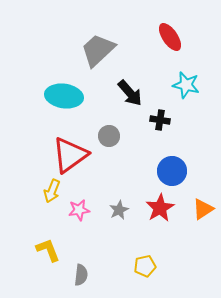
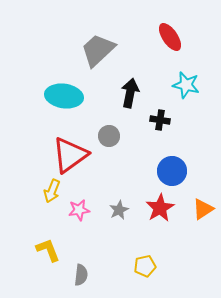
black arrow: rotated 128 degrees counterclockwise
